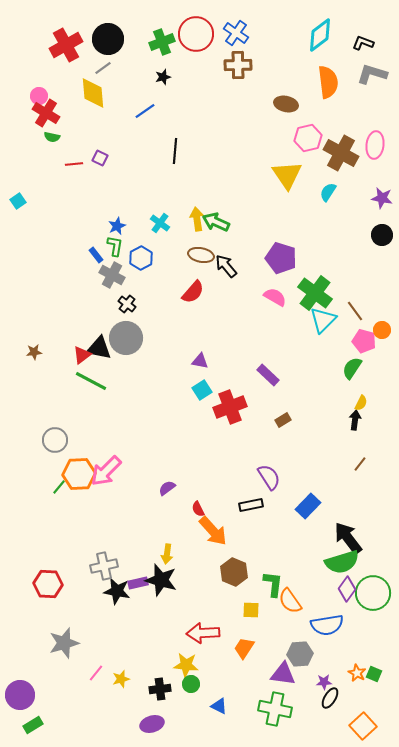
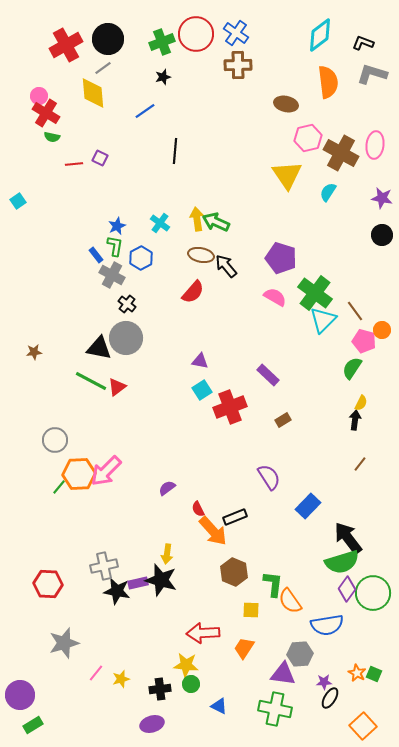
red triangle at (82, 355): moved 35 px right, 32 px down
black rectangle at (251, 505): moved 16 px left, 12 px down; rotated 10 degrees counterclockwise
